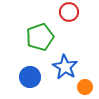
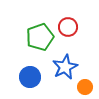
red circle: moved 1 px left, 15 px down
blue star: rotated 15 degrees clockwise
